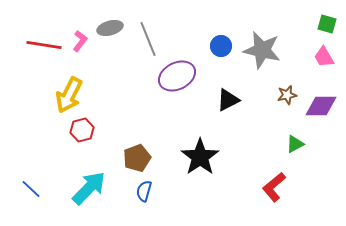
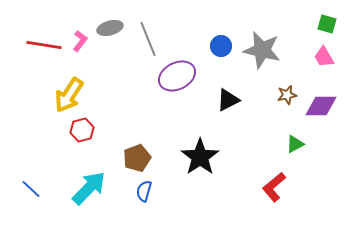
yellow arrow: rotated 6 degrees clockwise
